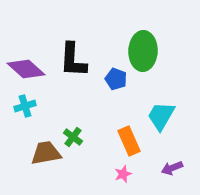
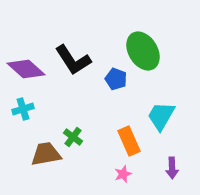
green ellipse: rotated 33 degrees counterclockwise
black L-shape: rotated 36 degrees counterclockwise
cyan cross: moved 2 px left, 3 px down
brown trapezoid: moved 1 px down
purple arrow: rotated 70 degrees counterclockwise
